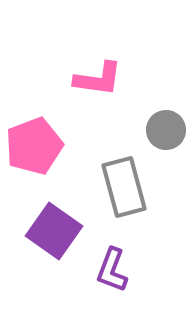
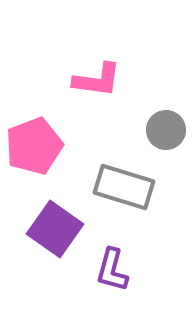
pink L-shape: moved 1 px left, 1 px down
gray rectangle: rotated 58 degrees counterclockwise
purple square: moved 1 px right, 2 px up
purple L-shape: rotated 6 degrees counterclockwise
